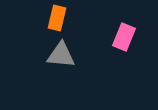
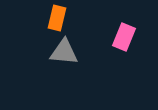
gray triangle: moved 3 px right, 3 px up
